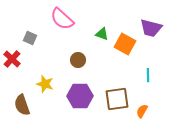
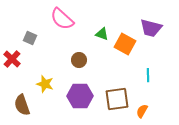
brown circle: moved 1 px right
